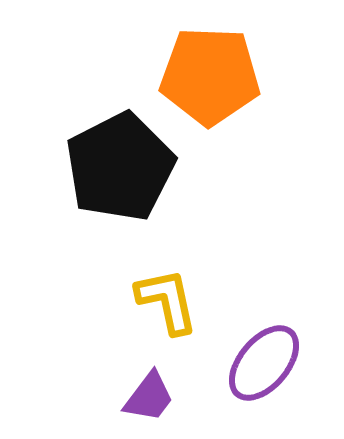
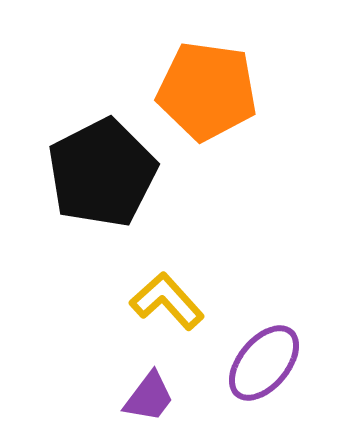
orange pentagon: moved 3 px left, 15 px down; rotated 6 degrees clockwise
black pentagon: moved 18 px left, 6 px down
yellow L-shape: rotated 30 degrees counterclockwise
